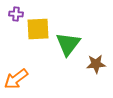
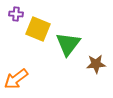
yellow square: rotated 25 degrees clockwise
